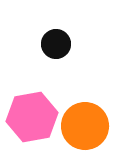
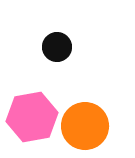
black circle: moved 1 px right, 3 px down
